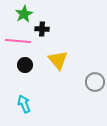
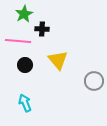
gray circle: moved 1 px left, 1 px up
cyan arrow: moved 1 px right, 1 px up
